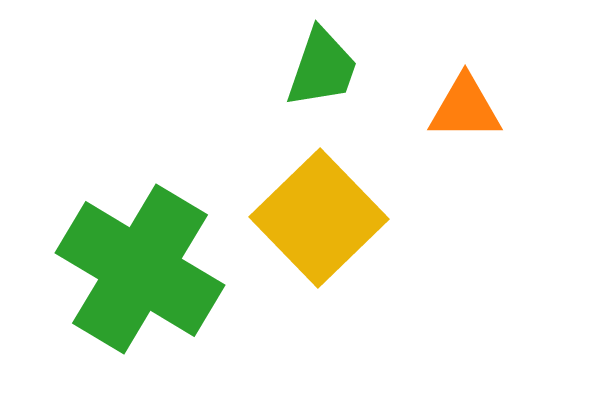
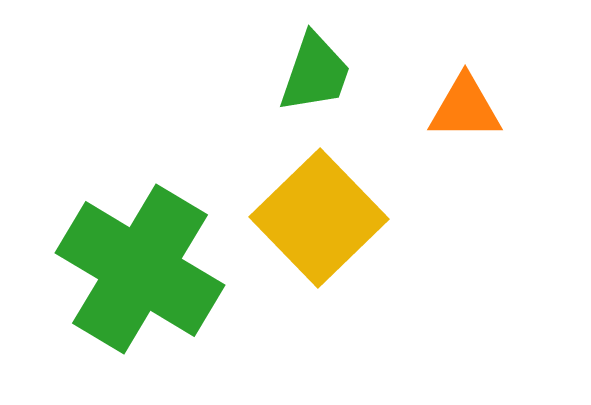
green trapezoid: moved 7 px left, 5 px down
